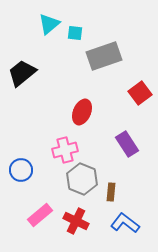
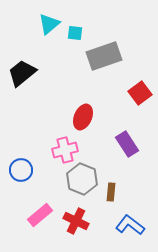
red ellipse: moved 1 px right, 5 px down
blue L-shape: moved 5 px right, 2 px down
